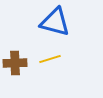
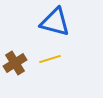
brown cross: rotated 30 degrees counterclockwise
